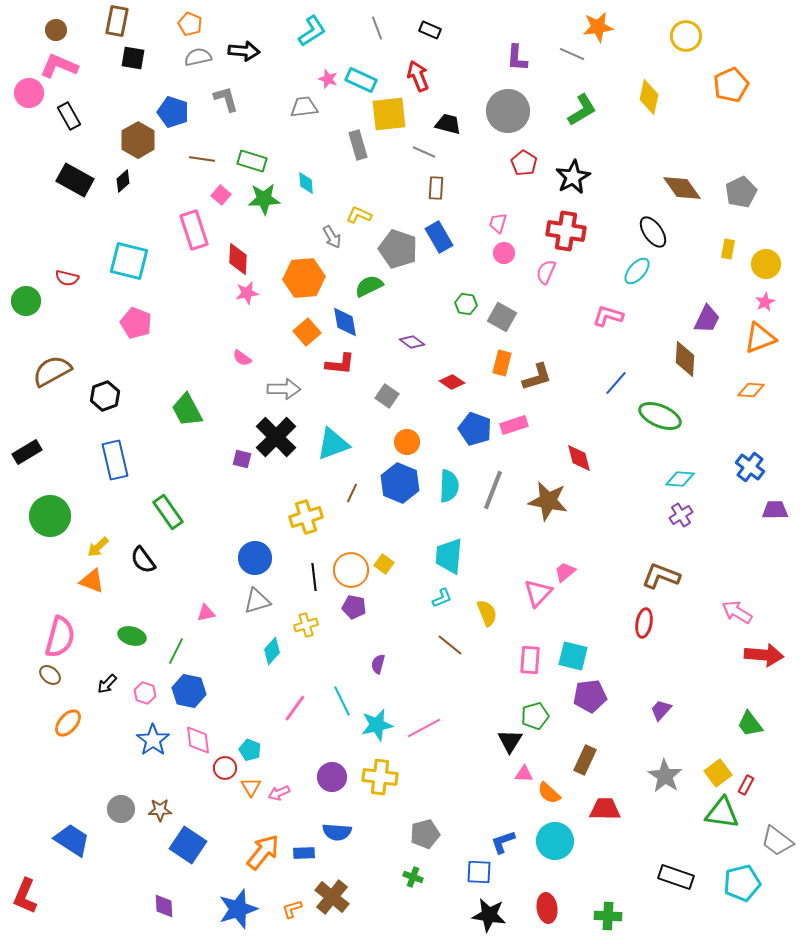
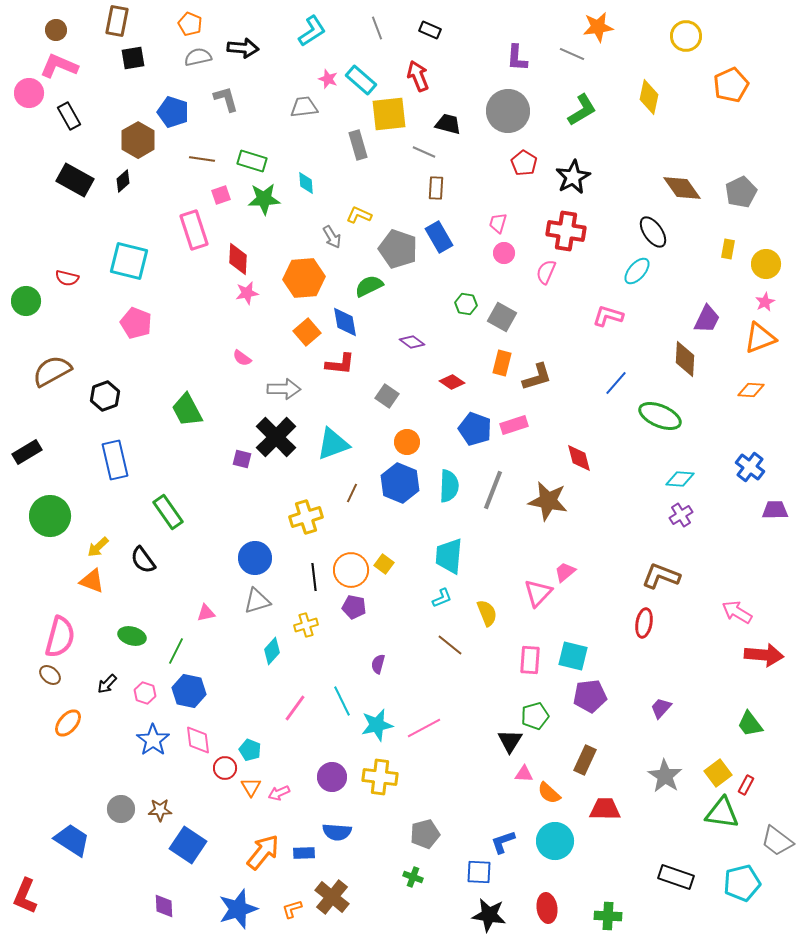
black arrow at (244, 51): moved 1 px left, 3 px up
black square at (133, 58): rotated 20 degrees counterclockwise
cyan rectangle at (361, 80): rotated 16 degrees clockwise
pink square at (221, 195): rotated 30 degrees clockwise
purple trapezoid at (661, 710): moved 2 px up
